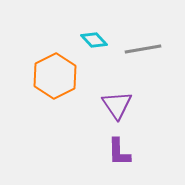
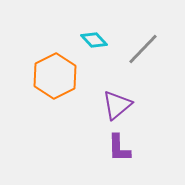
gray line: rotated 36 degrees counterclockwise
purple triangle: rotated 24 degrees clockwise
purple L-shape: moved 4 px up
